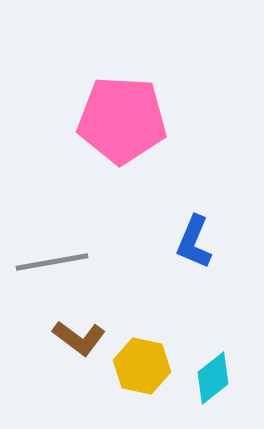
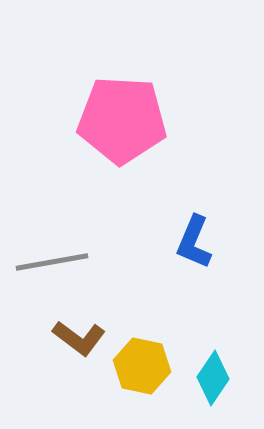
cyan diamond: rotated 18 degrees counterclockwise
